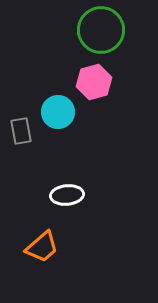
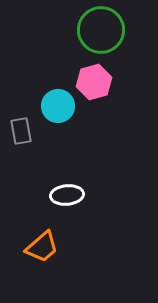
cyan circle: moved 6 px up
